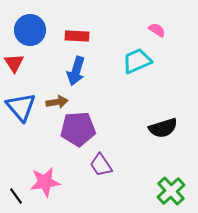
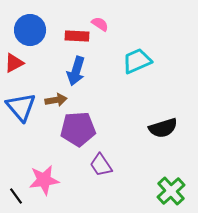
pink semicircle: moved 57 px left, 6 px up
red triangle: rotated 35 degrees clockwise
brown arrow: moved 1 px left, 2 px up
pink star: moved 1 px left, 2 px up
